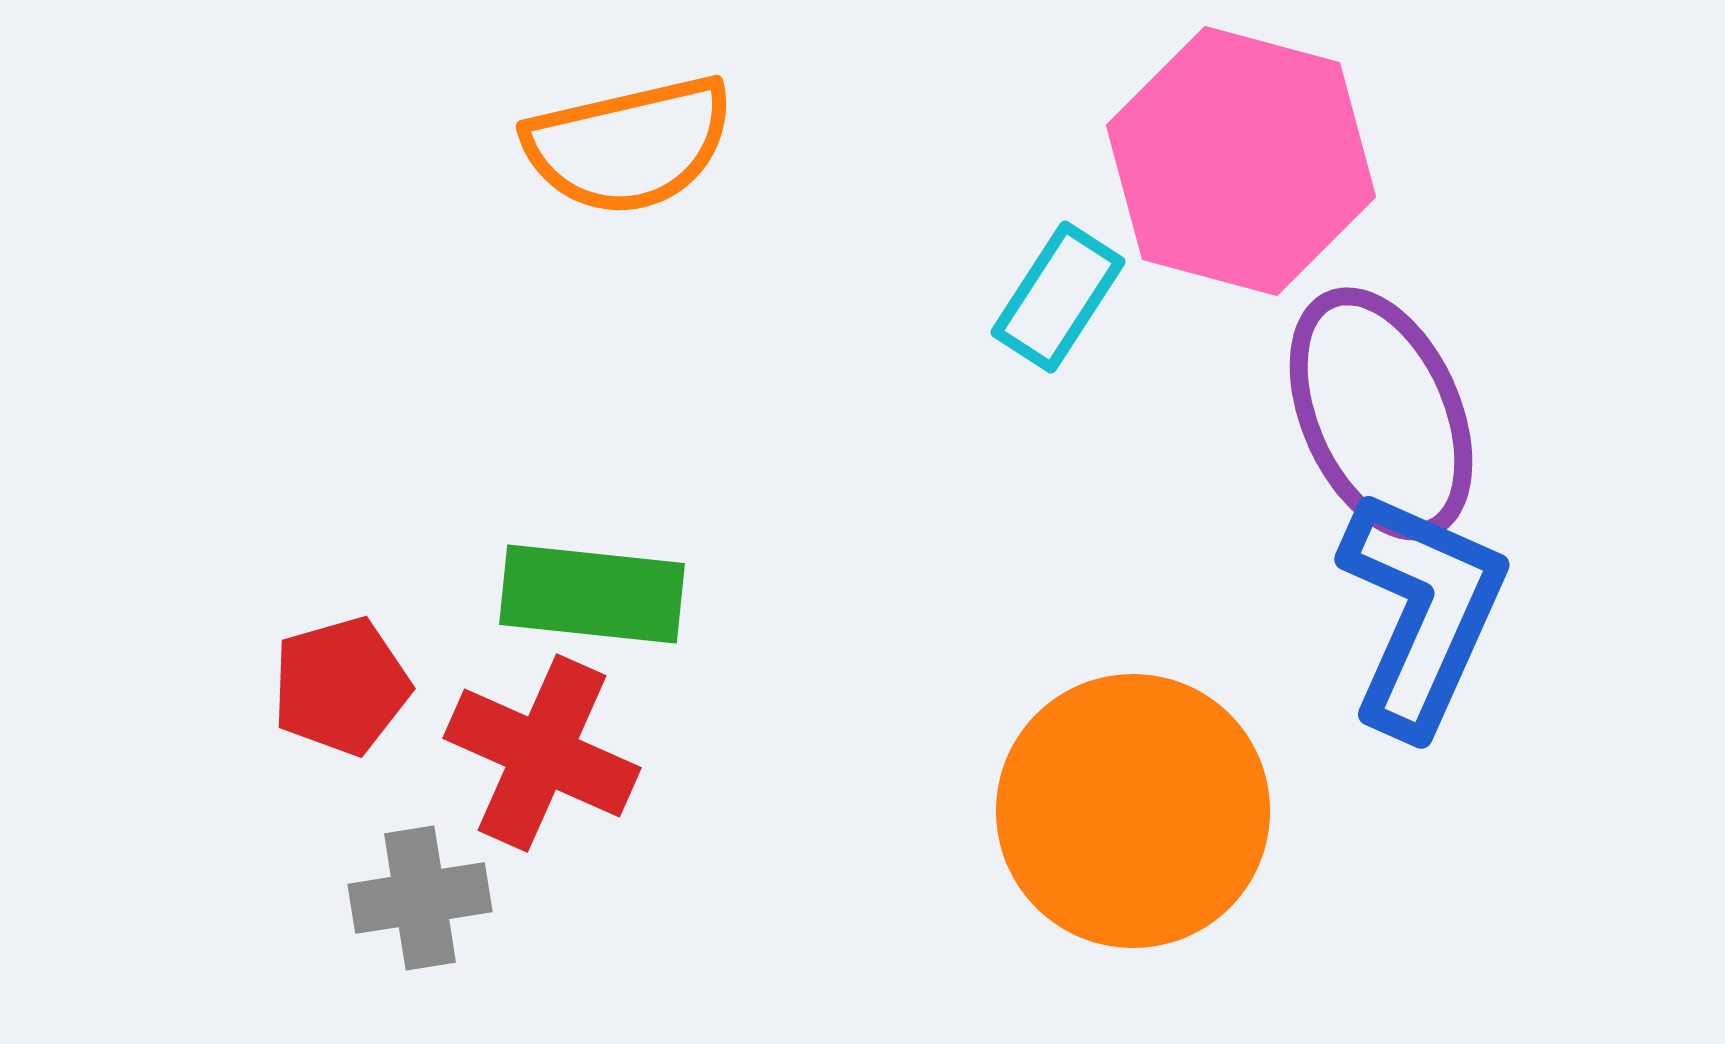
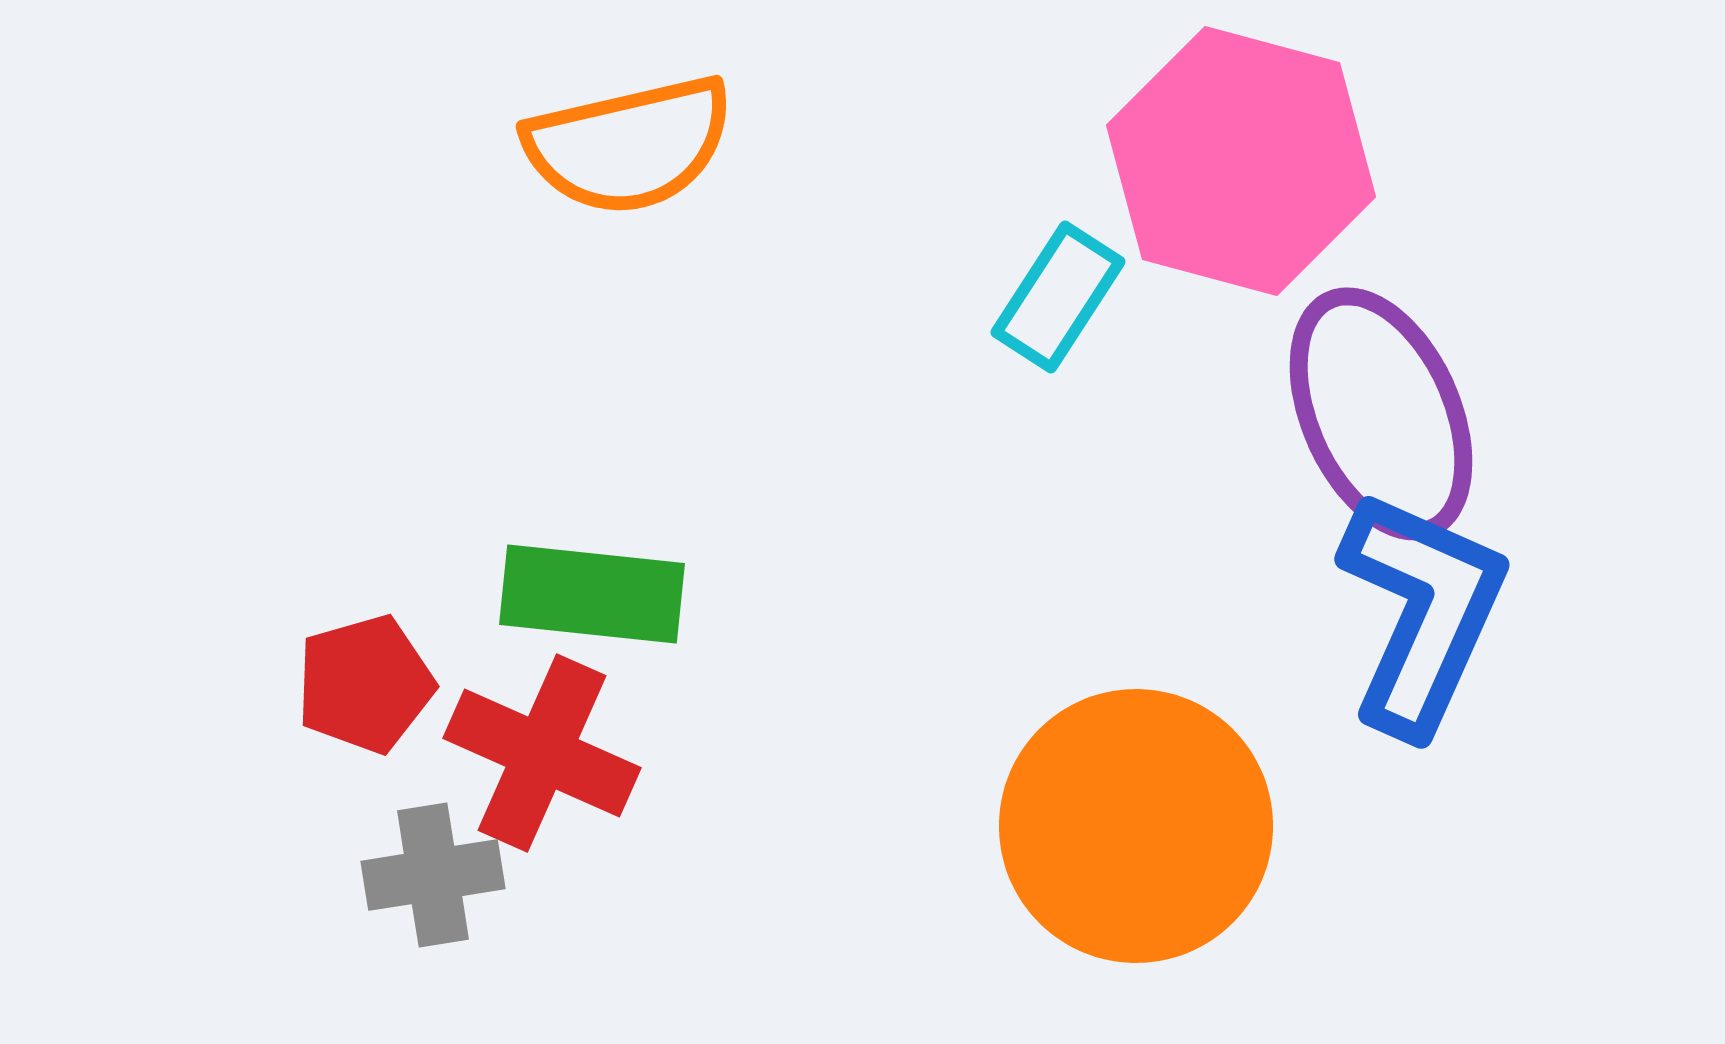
red pentagon: moved 24 px right, 2 px up
orange circle: moved 3 px right, 15 px down
gray cross: moved 13 px right, 23 px up
